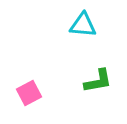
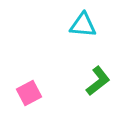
green L-shape: rotated 28 degrees counterclockwise
